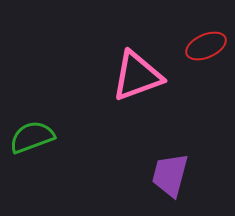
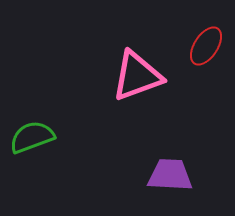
red ellipse: rotated 33 degrees counterclockwise
purple trapezoid: rotated 78 degrees clockwise
